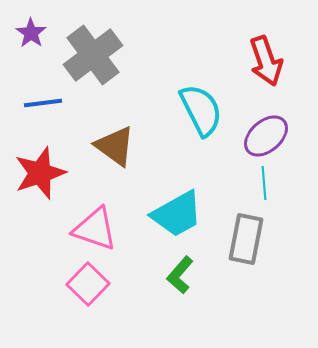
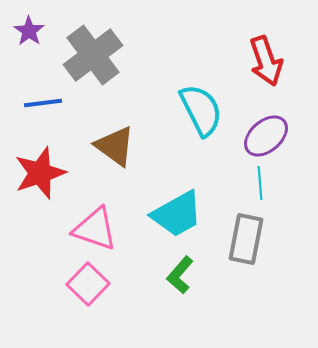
purple star: moved 2 px left, 2 px up
cyan line: moved 4 px left
